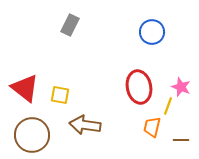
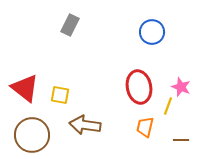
orange trapezoid: moved 7 px left
